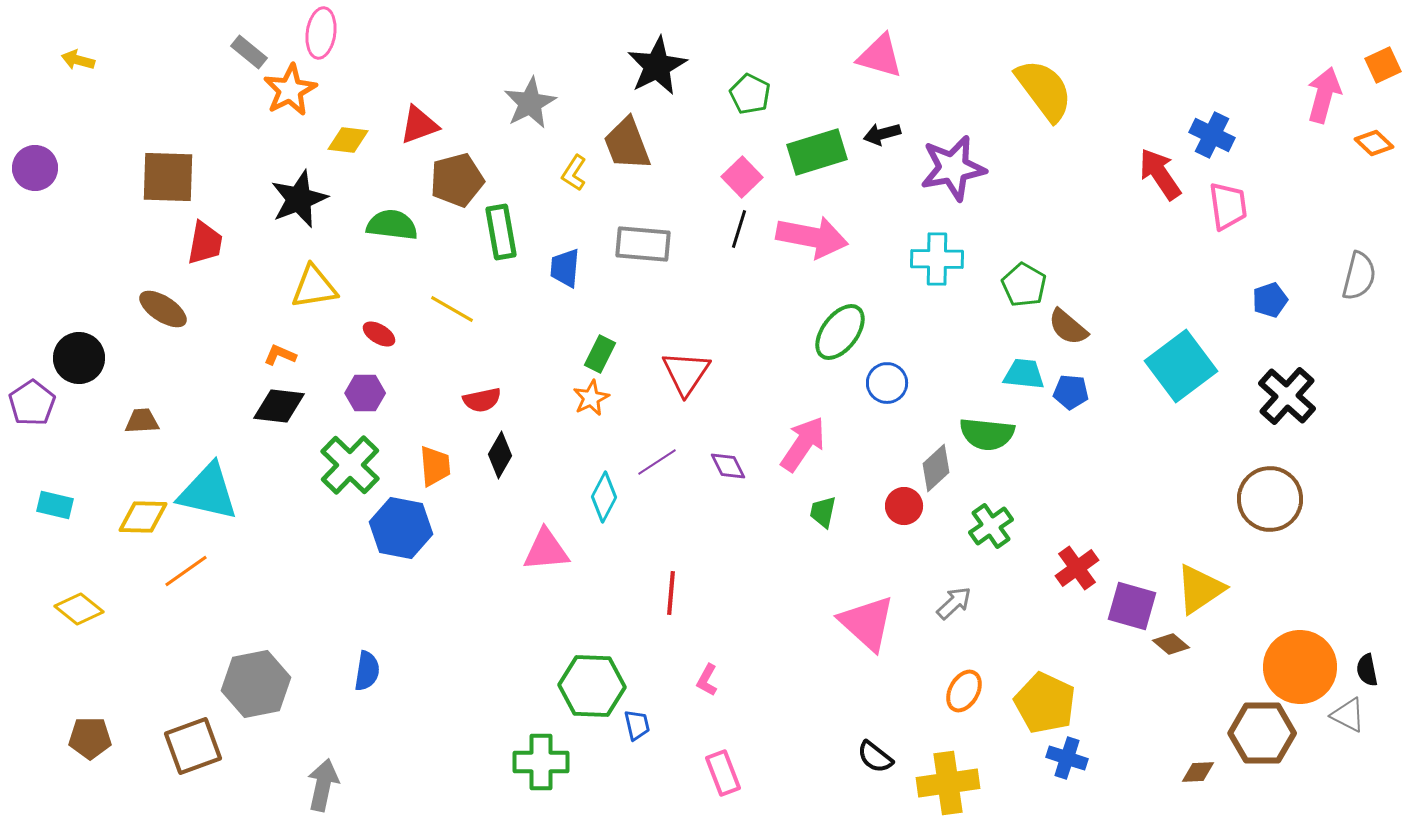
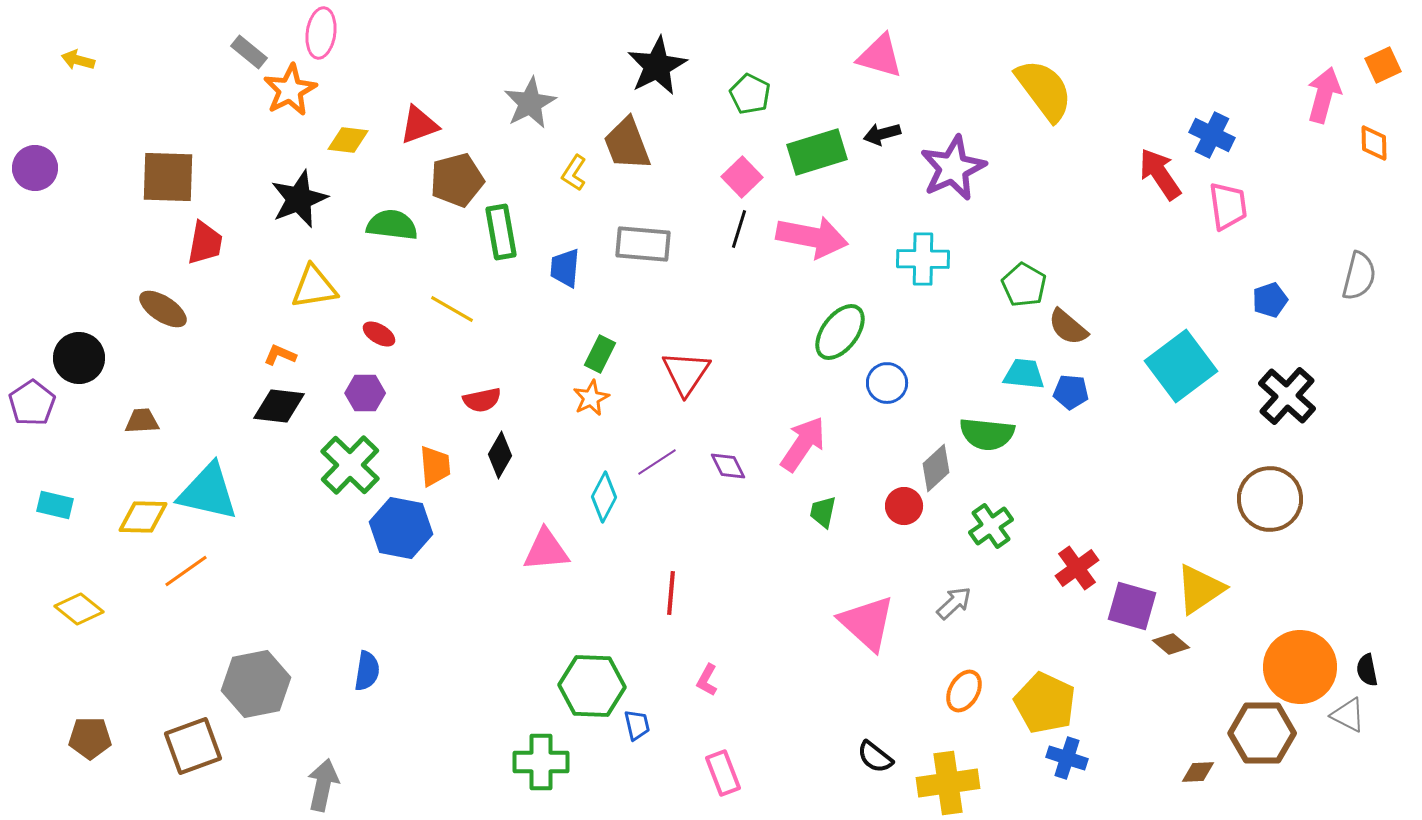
orange diamond at (1374, 143): rotated 45 degrees clockwise
purple star at (953, 168): rotated 14 degrees counterclockwise
cyan cross at (937, 259): moved 14 px left
